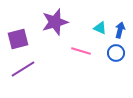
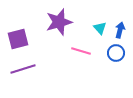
purple star: moved 4 px right
cyan triangle: rotated 24 degrees clockwise
purple line: rotated 15 degrees clockwise
